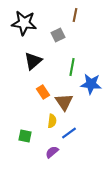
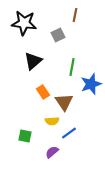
blue star: rotated 25 degrees counterclockwise
yellow semicircle: rotated 80 degrees clockwise
